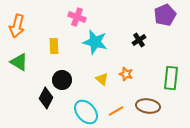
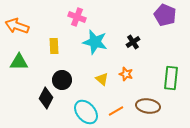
purple pentagon: rotated 25 degrees counterclockwise
orange arrow: rotated 95 degrees clockwise
black cross: moved 6 px left, 2 px down
green triangle: rotated 30 degrees counterclockwise
